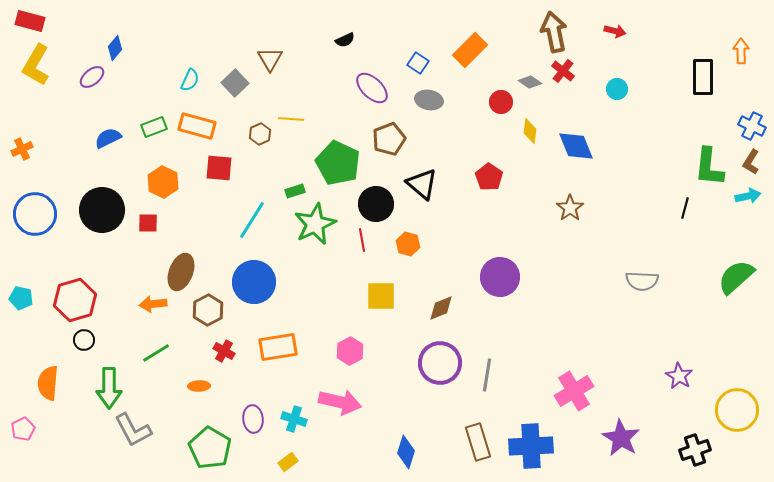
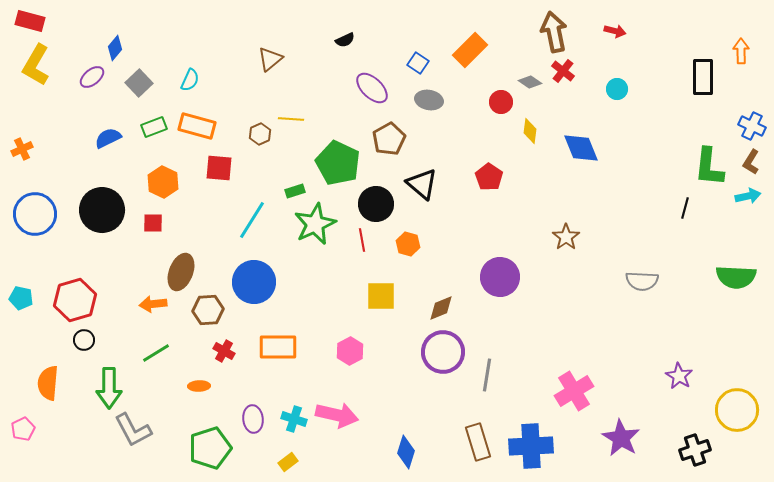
brown triangle at (270, 59): rotated 20 degrees clockwise
gray square at (235, 83): moved 96 px left
brown pentagon at (389, 139): rotated 8 degrees counterclockwise
blue diamond at (576, 146): moved 5 px right, 2 px down
brown star at (570, 208): moved 4 px left, 29 px down
red square at (148, 223): moved 5 px right
green semicircle at (736, 277): rotated 135 degrees counterclockwise
brown hexagon at (208, 310): rotated 24 degrees clockwise
orange rectangle at (278, 347): rotated 9 degrees clockwise
purple circle at (440, 363): moved 3 px right, 11 px up
pink arrow at (340, 402): moved 3 px left, 13 px down
green pentagon at (210, 448): rotated 24 degrees clockwise
